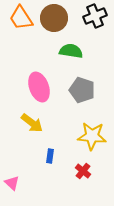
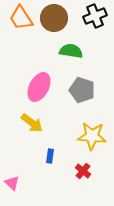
pink ellipse: rotated 48 degrees clockwise
